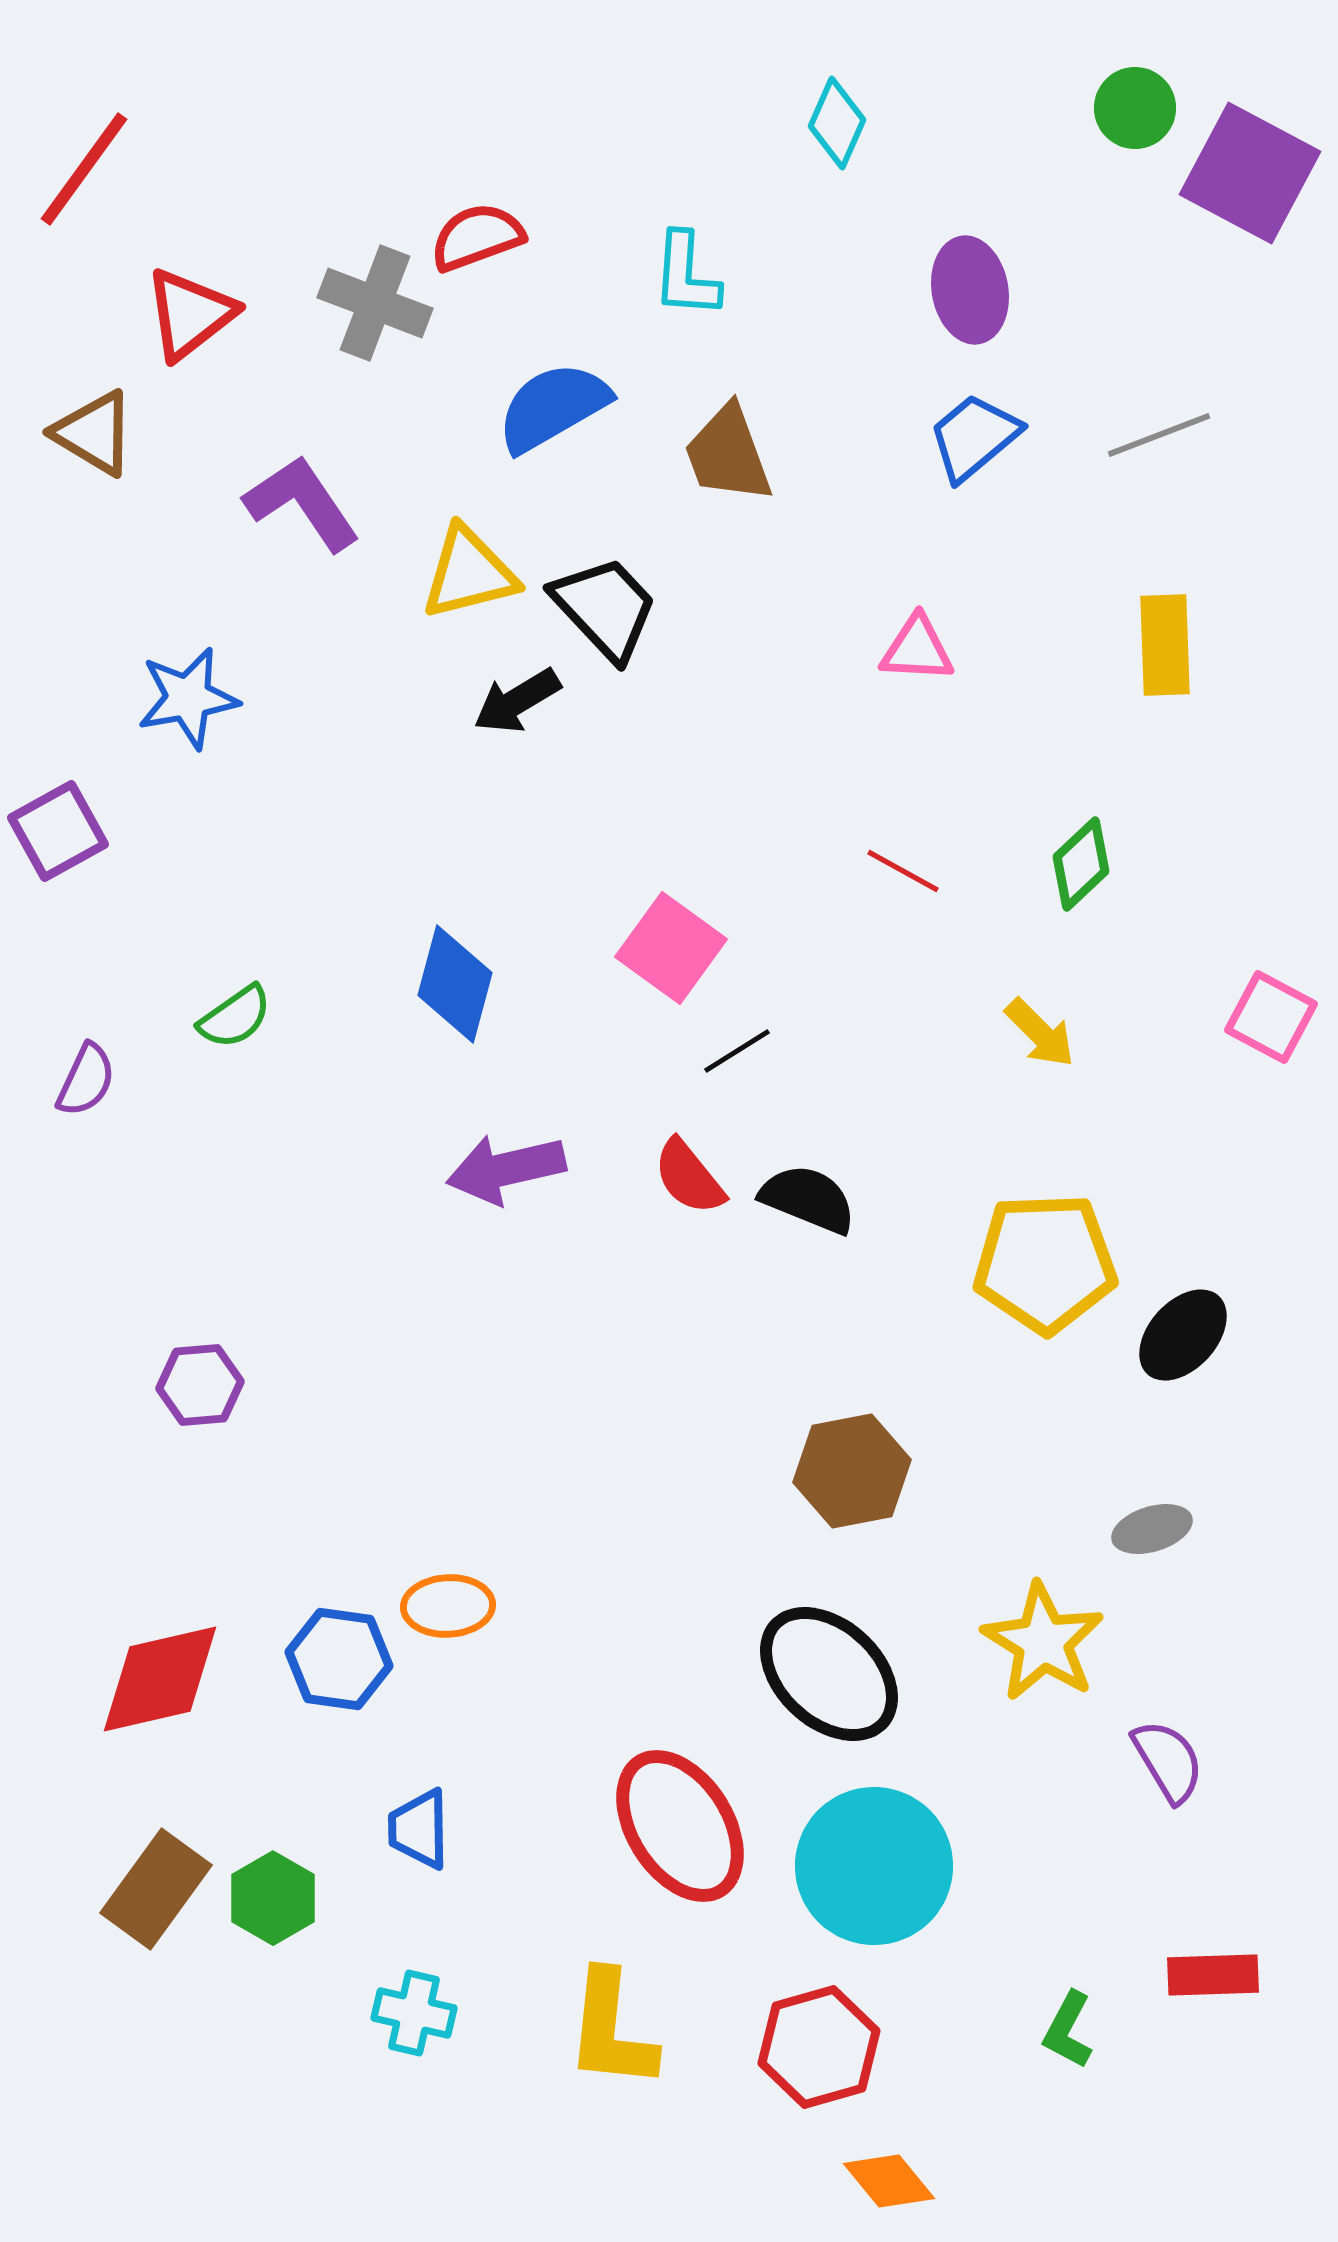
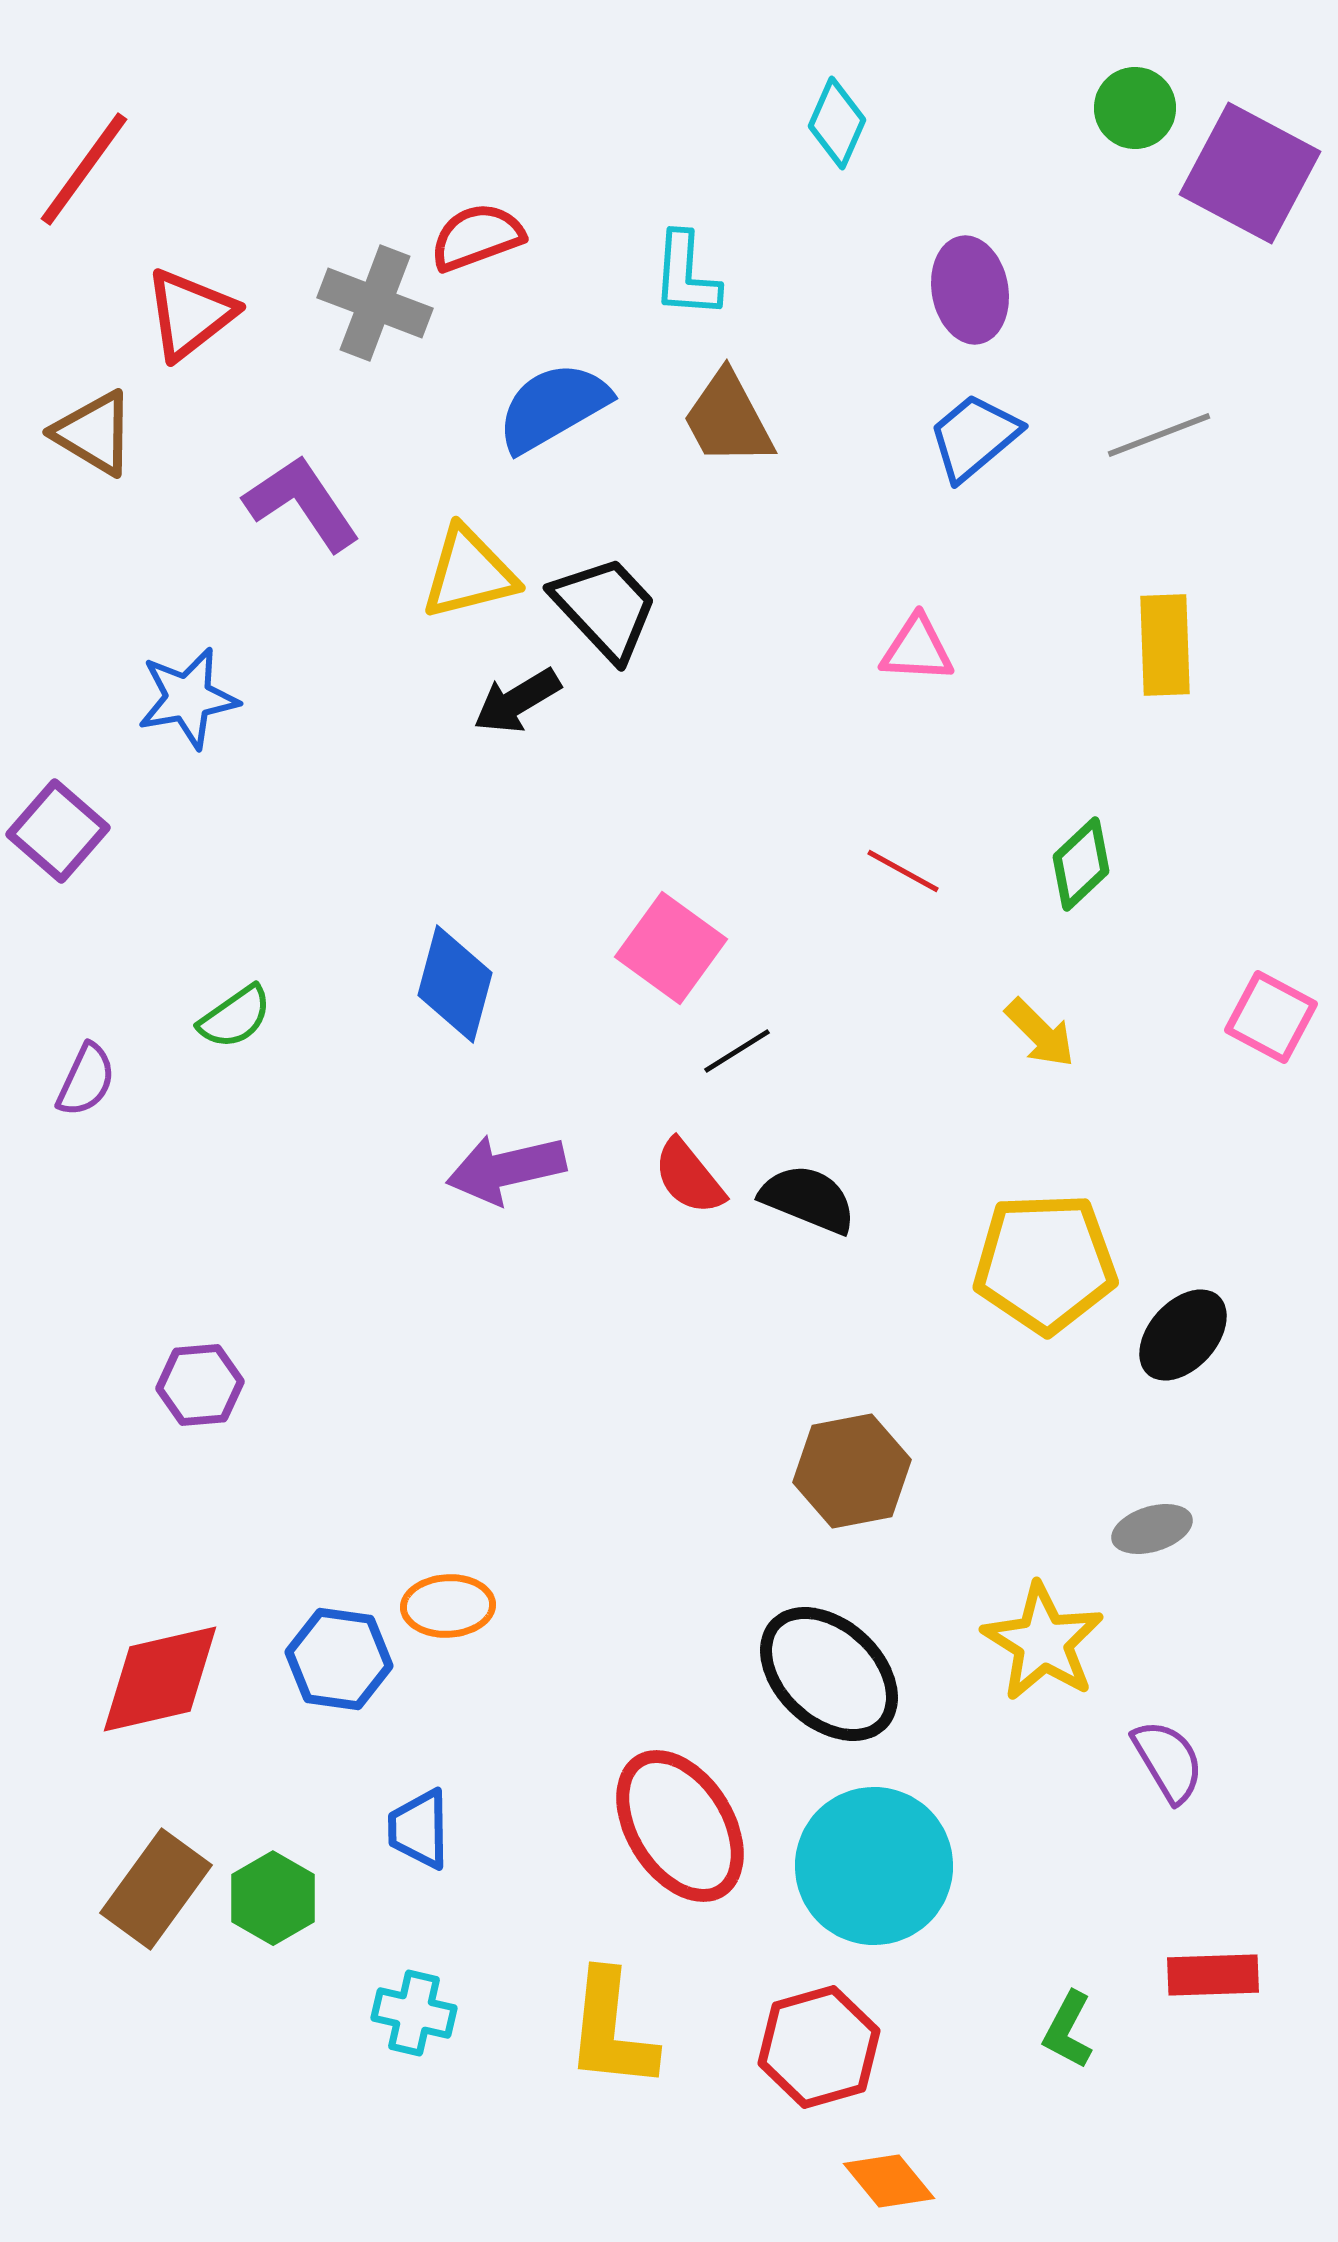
brown trapezoid at (728, 454): moved 35 px up; rotated 8 degrees counterclockwise
purple square at (58, 831): rotated 20 degrees counterclockwise
